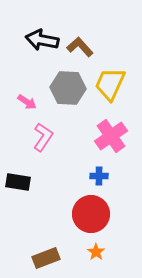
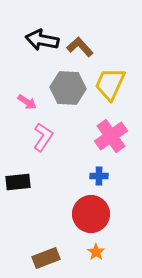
black rectangle: rotated 15 degrees counterclockwise
